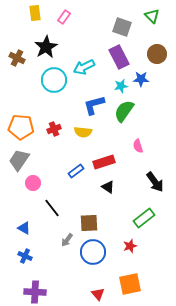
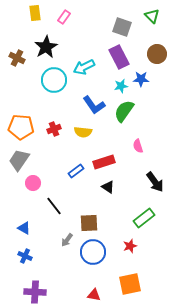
blue L-shape: rotated 110 degrees counterclockwise
black line: moved 2 px right, 2 px up
red triangle: moved 4 px left, 1 px down; rotated 40 degrees counterclockwise
